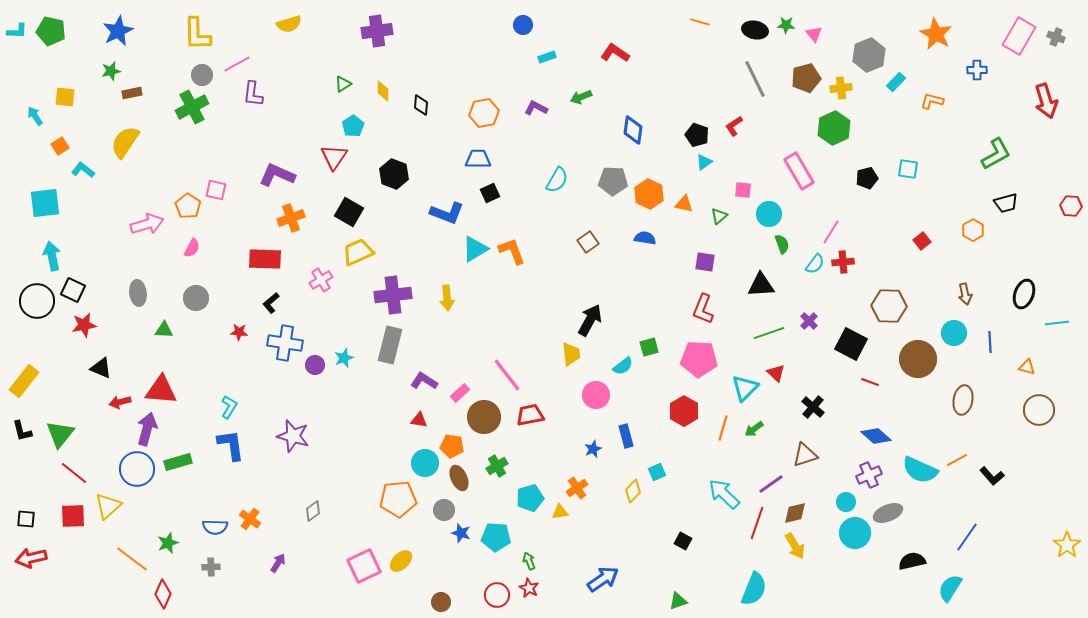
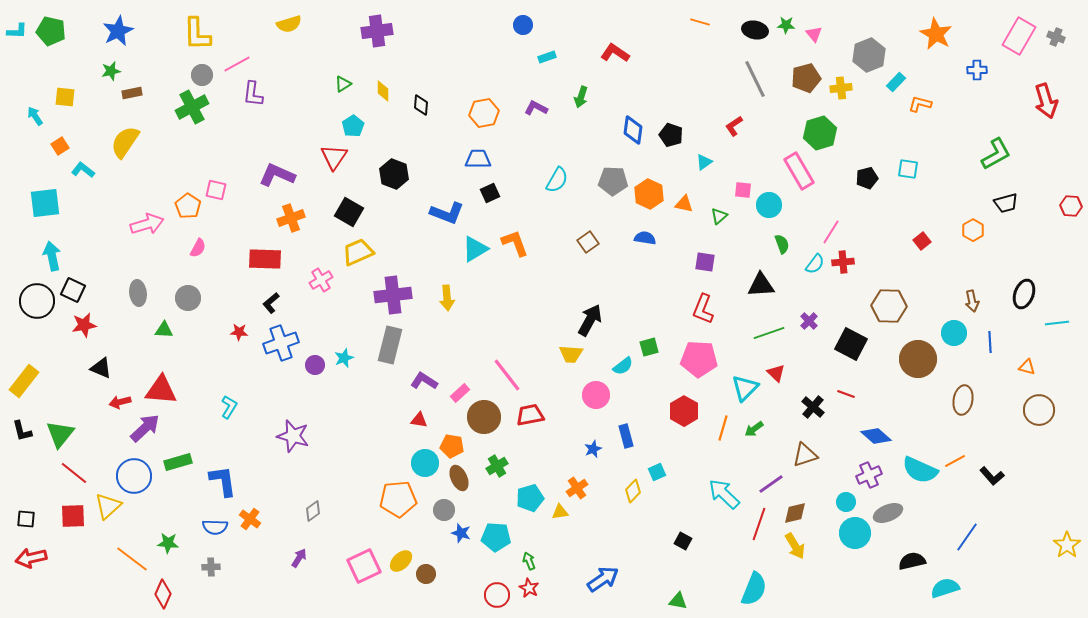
green arrow at (581, 97): rotated 50 degrees counterclockwise
orange L-shape at (932, 101): moved 12 px left, 3 px down
green hexagon at (834, 128): moved 14 px left, 5 px down; rotated 8 degrees clockwise
black pentagon at (697, 135): moved 26 px left
cyan circle at (769, 214): moved 9 px up
pink semicircle at (192, 248): moved 6 px right
orange L-shape at (512, 251): moved 3 px right, 8 px up
brown arrow at (965, 294): moved 7 px right, 7 px down
gray circle at (196, 298): moved 8 px left
blue cross at (285, 343): moved 4 px left; rotated 28 degrees counterclockwise
yellow trapezoid at (571, 354): rotated 100 degrees clockwise
red line at (870, 382): moved 24 px left, 12 px down
purple arrow at (147, 429): moved 2 px left, 1 px up; rotated 32 degrees clockwise
blue L-shape at (231, 445): moved 8 px left, 36 px down
orange line at (957, 460): moved 2 px left, 1 px down
blue circle at (137, 469): moved 3 px left, 7 px down
red line at (757, 523): moved 2 px right, 1 px down
green star at (168, 543): rotated 25 degrees clockwise
purple arrow at (278, 563): moved 21 px right, 5 px up
cyan semicircle at (950, 588): moved 5 px left; rotated 40 degrees clockwise
green triangle at (678, 601): rotated 30 degrees clockwise
brown circle at (441, 602): moved 15 px left, 28 px up
